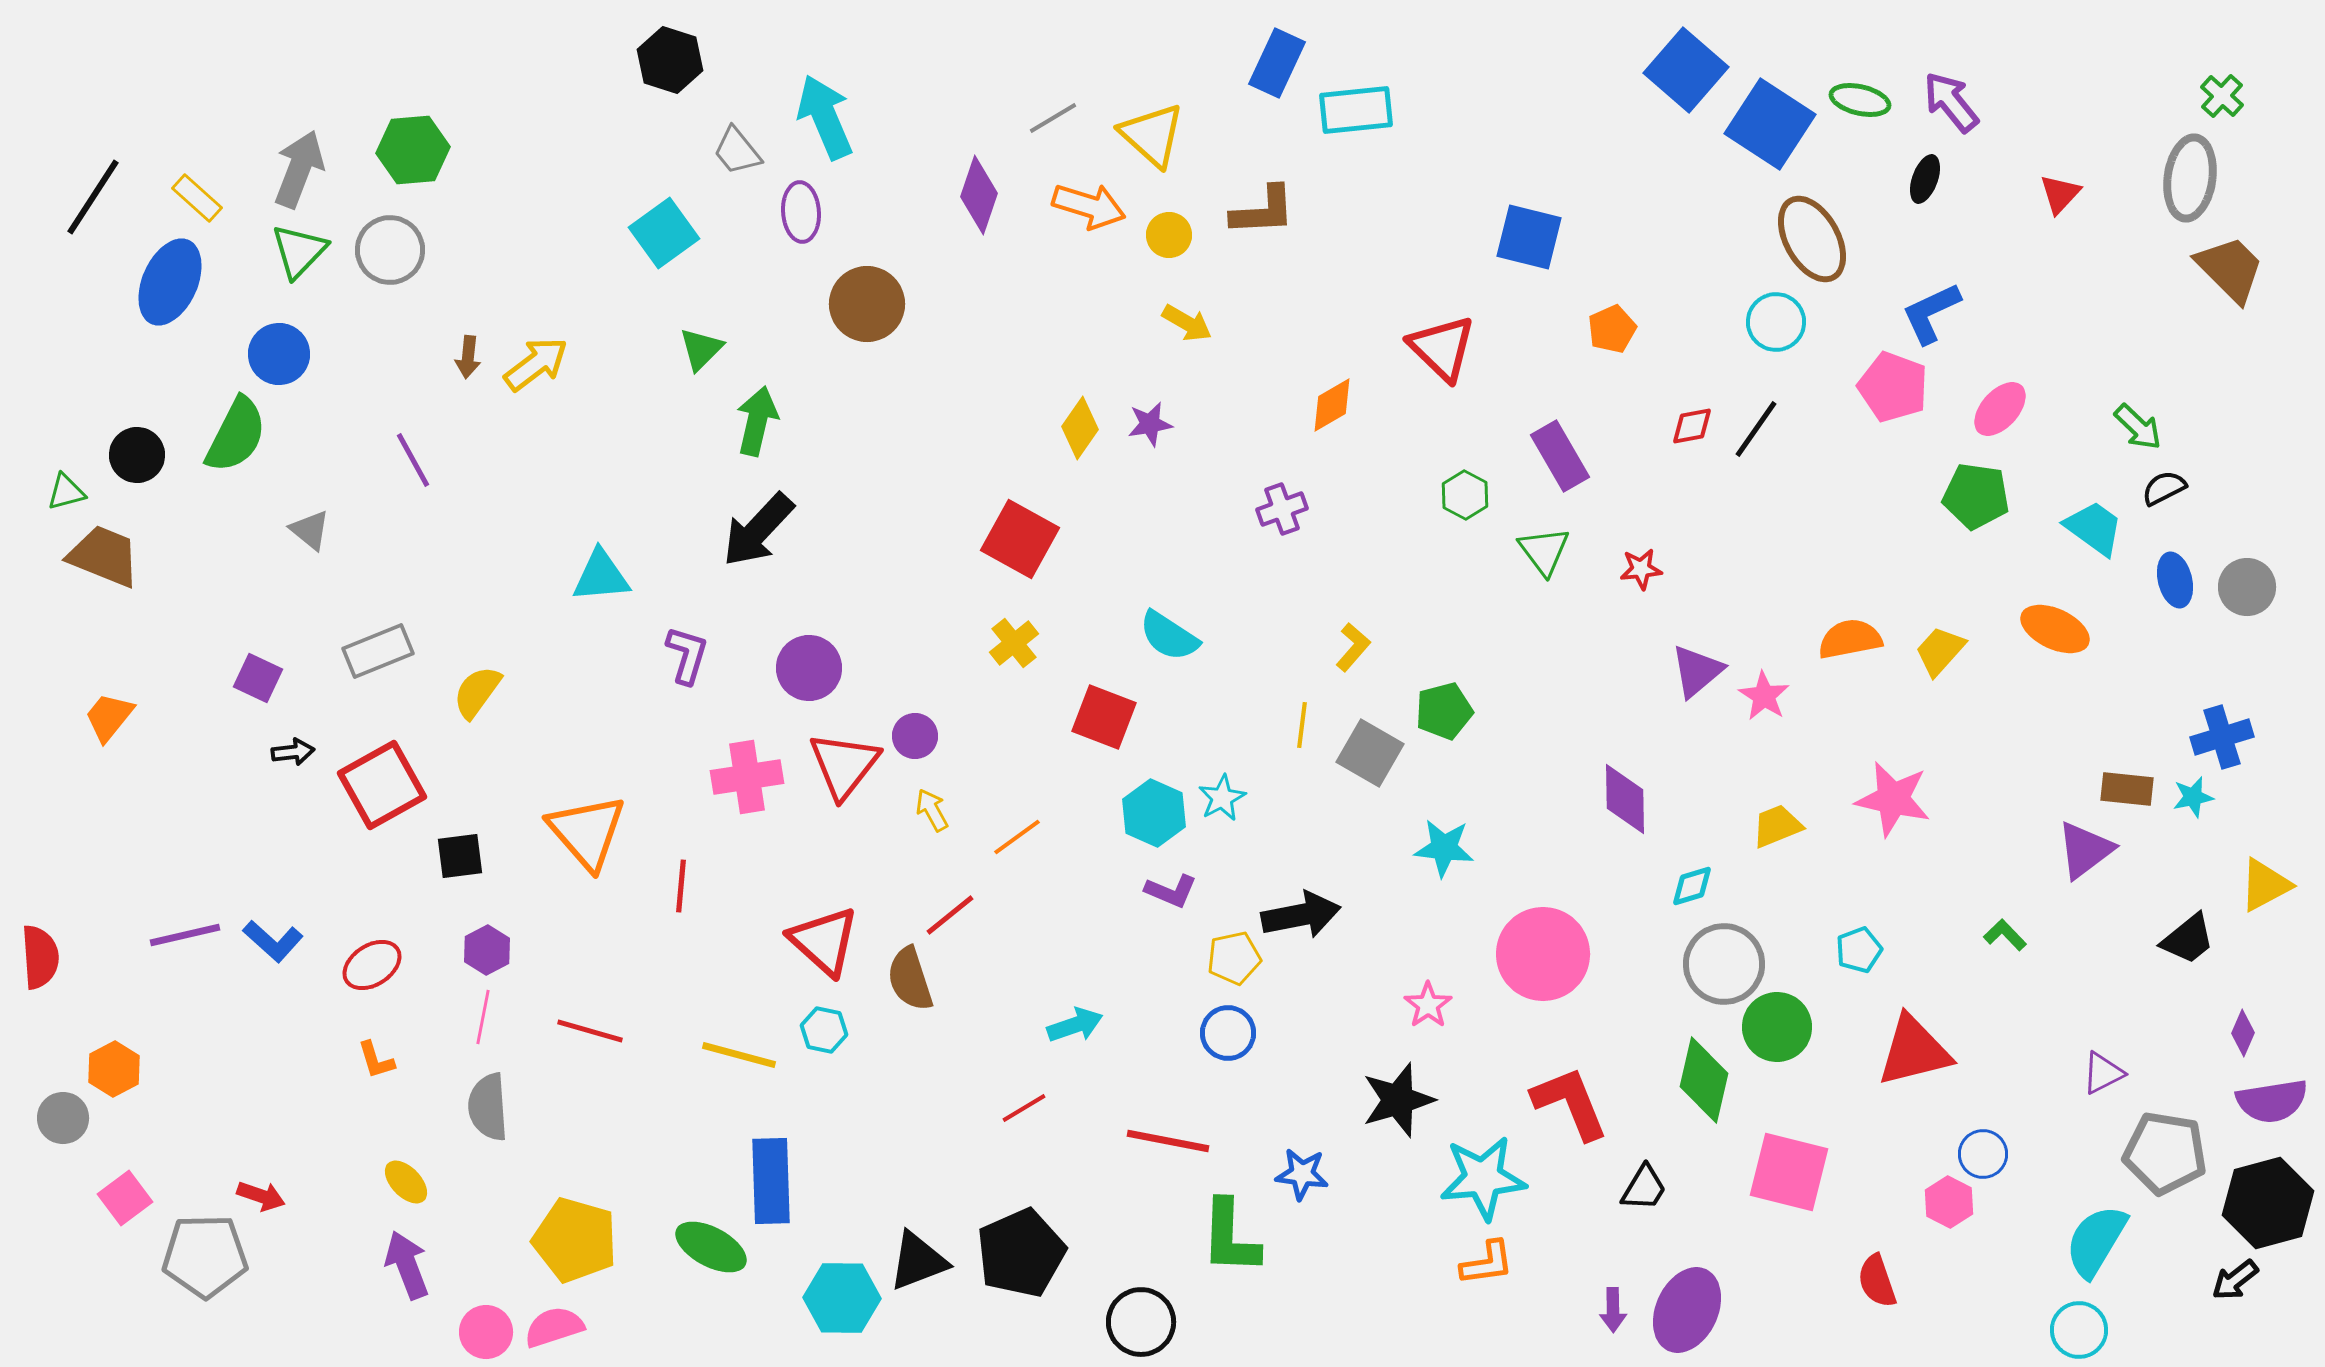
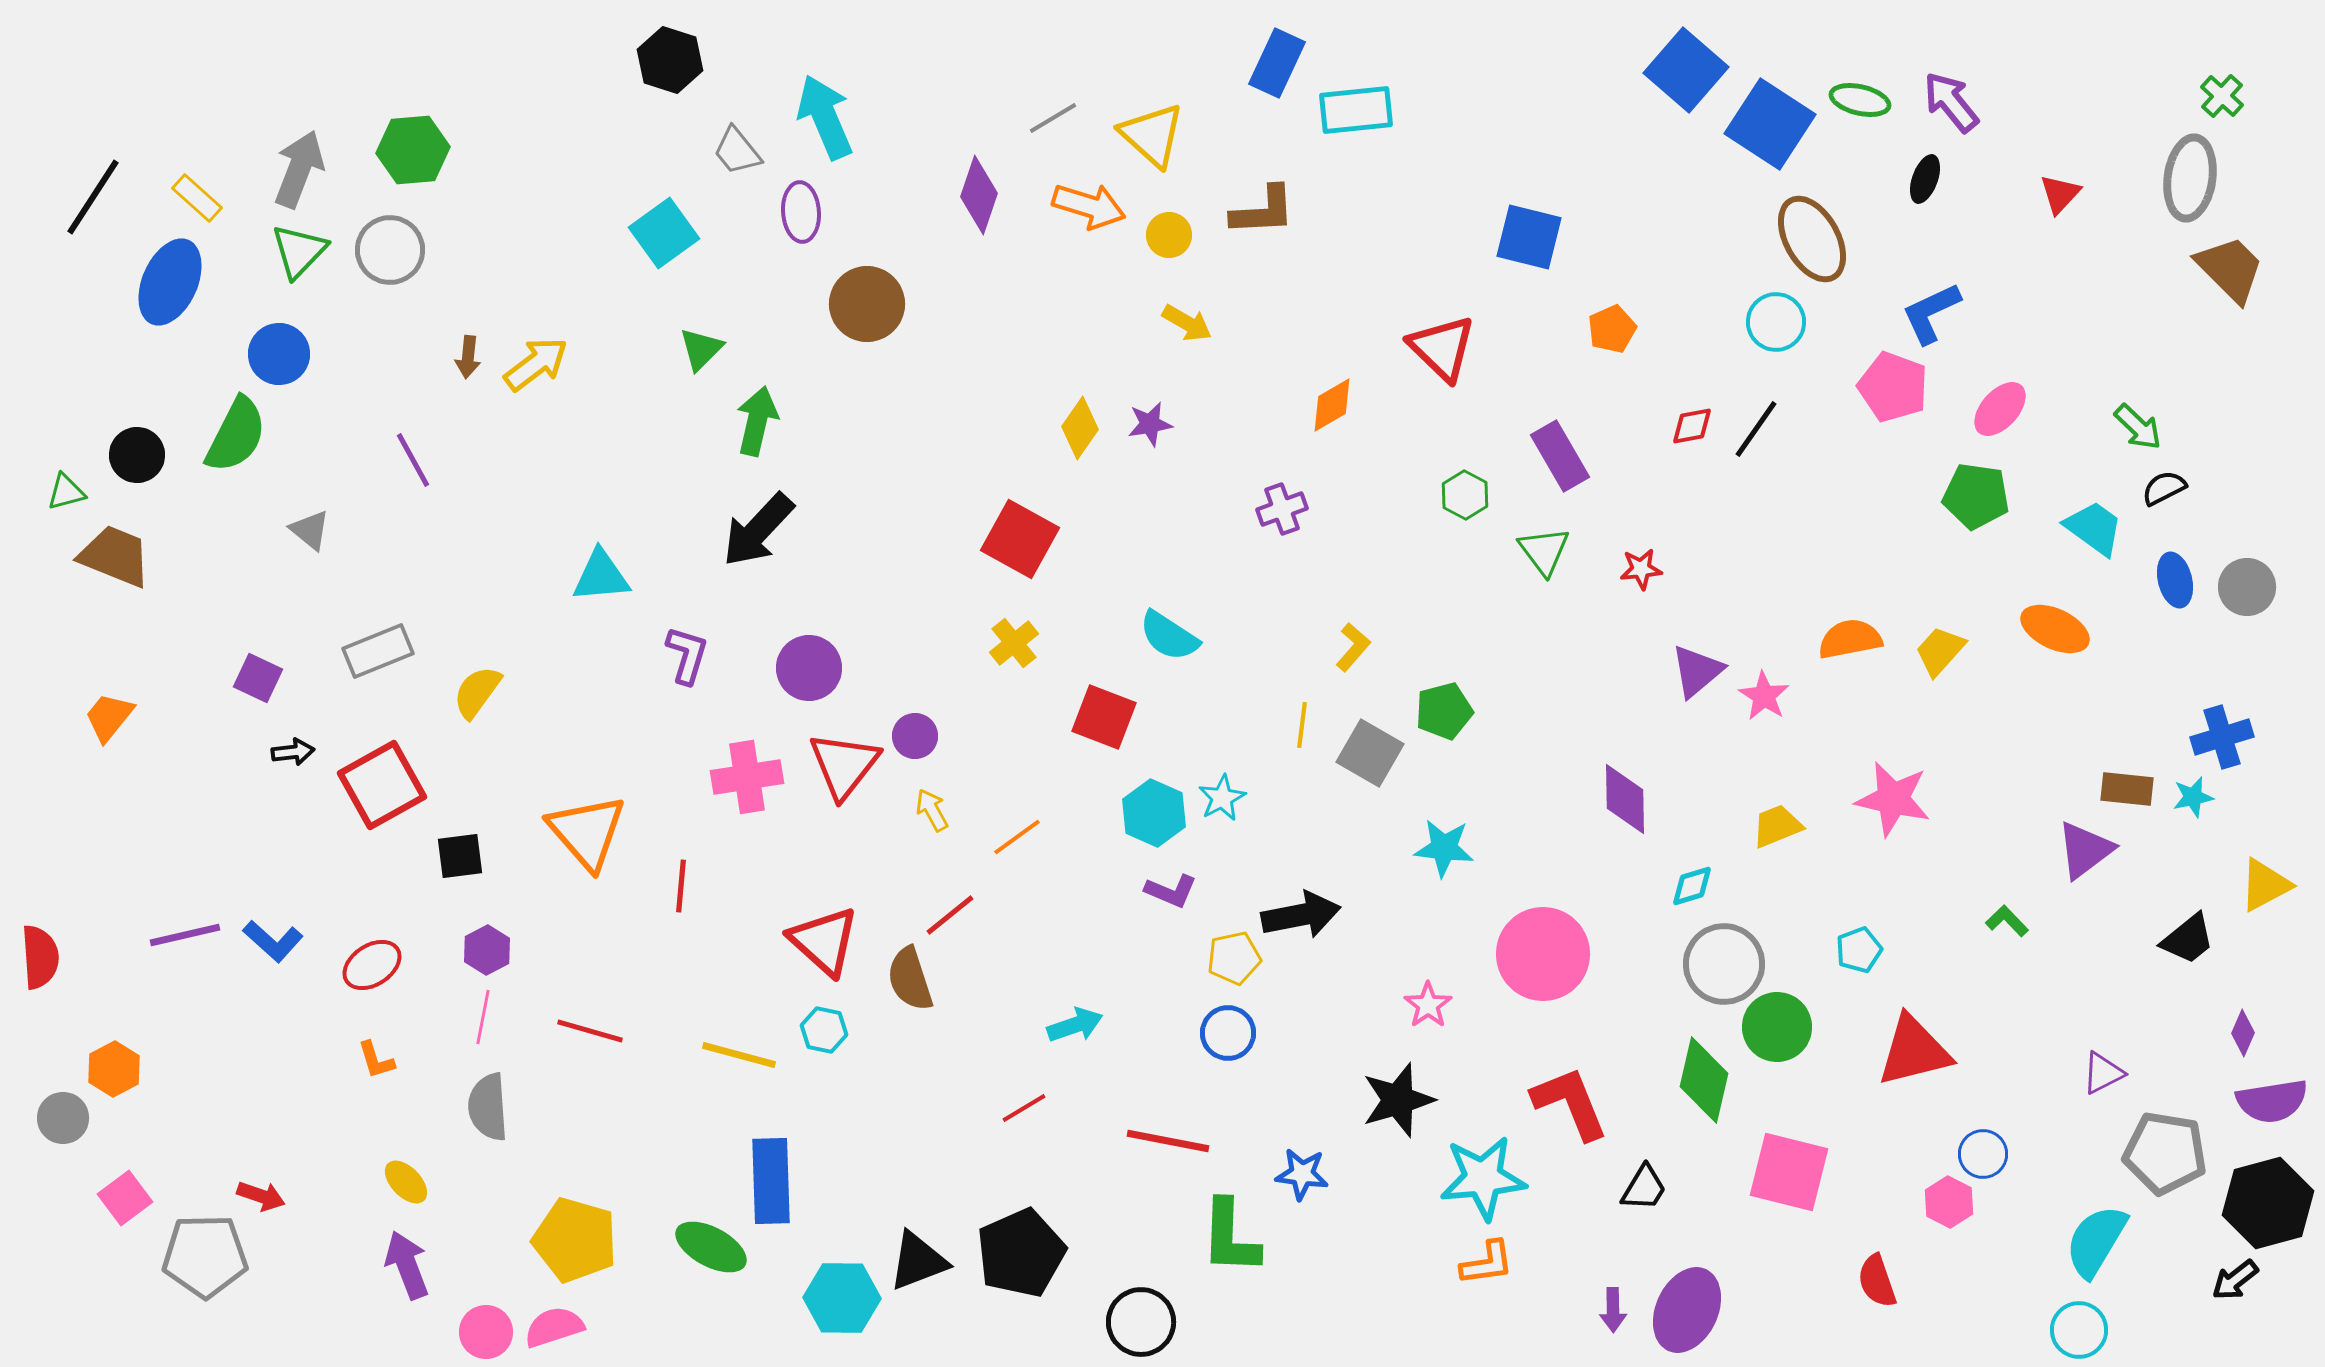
brown trapezoid at (104, 556): moved 11 px right
green L-shape at (2005, 935): moved 2 px right, 14 px up
